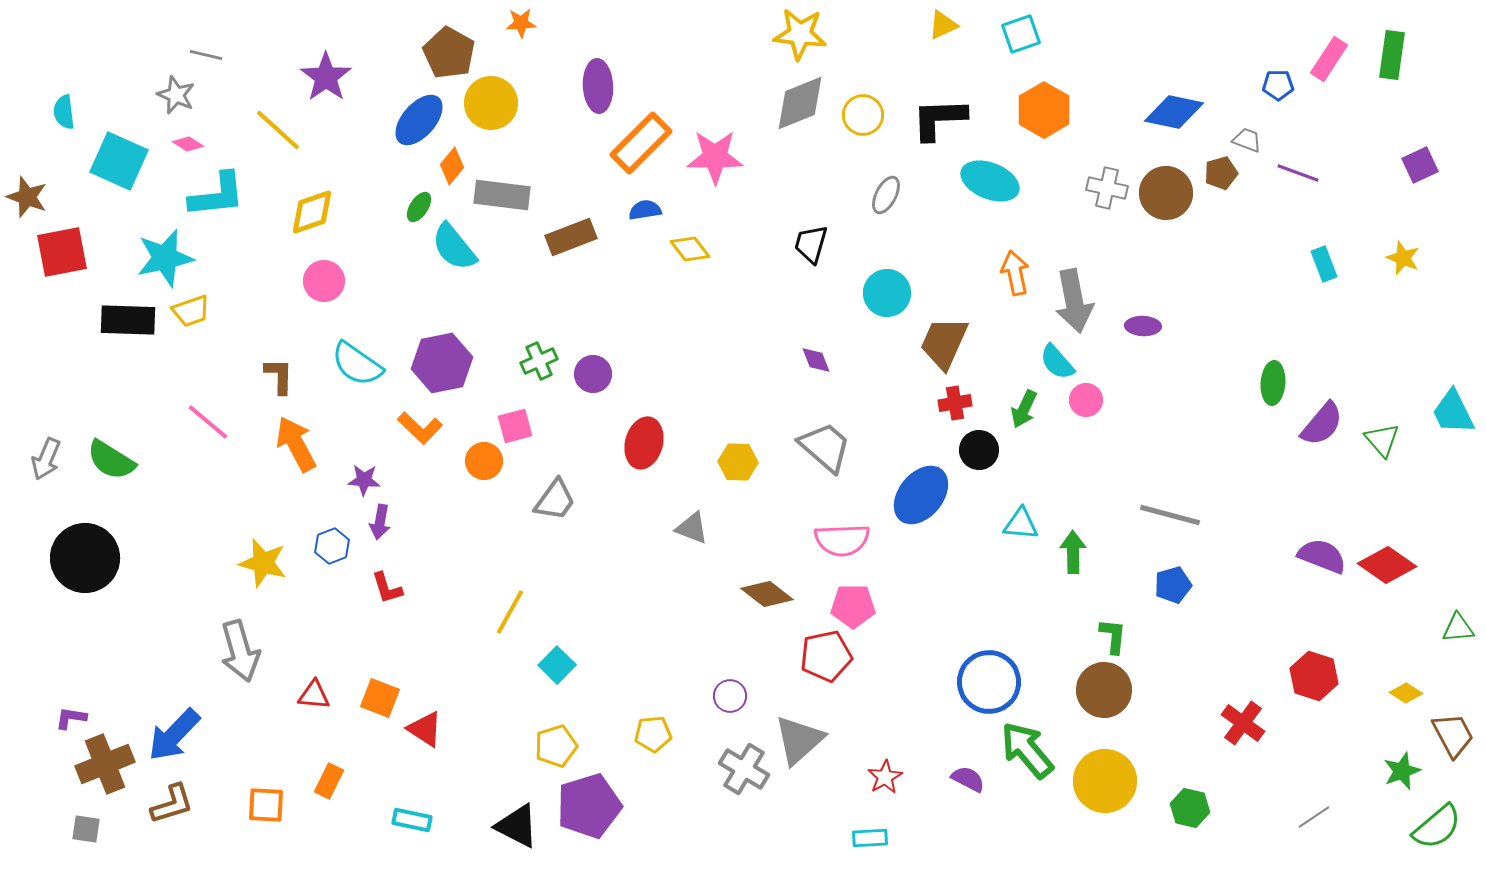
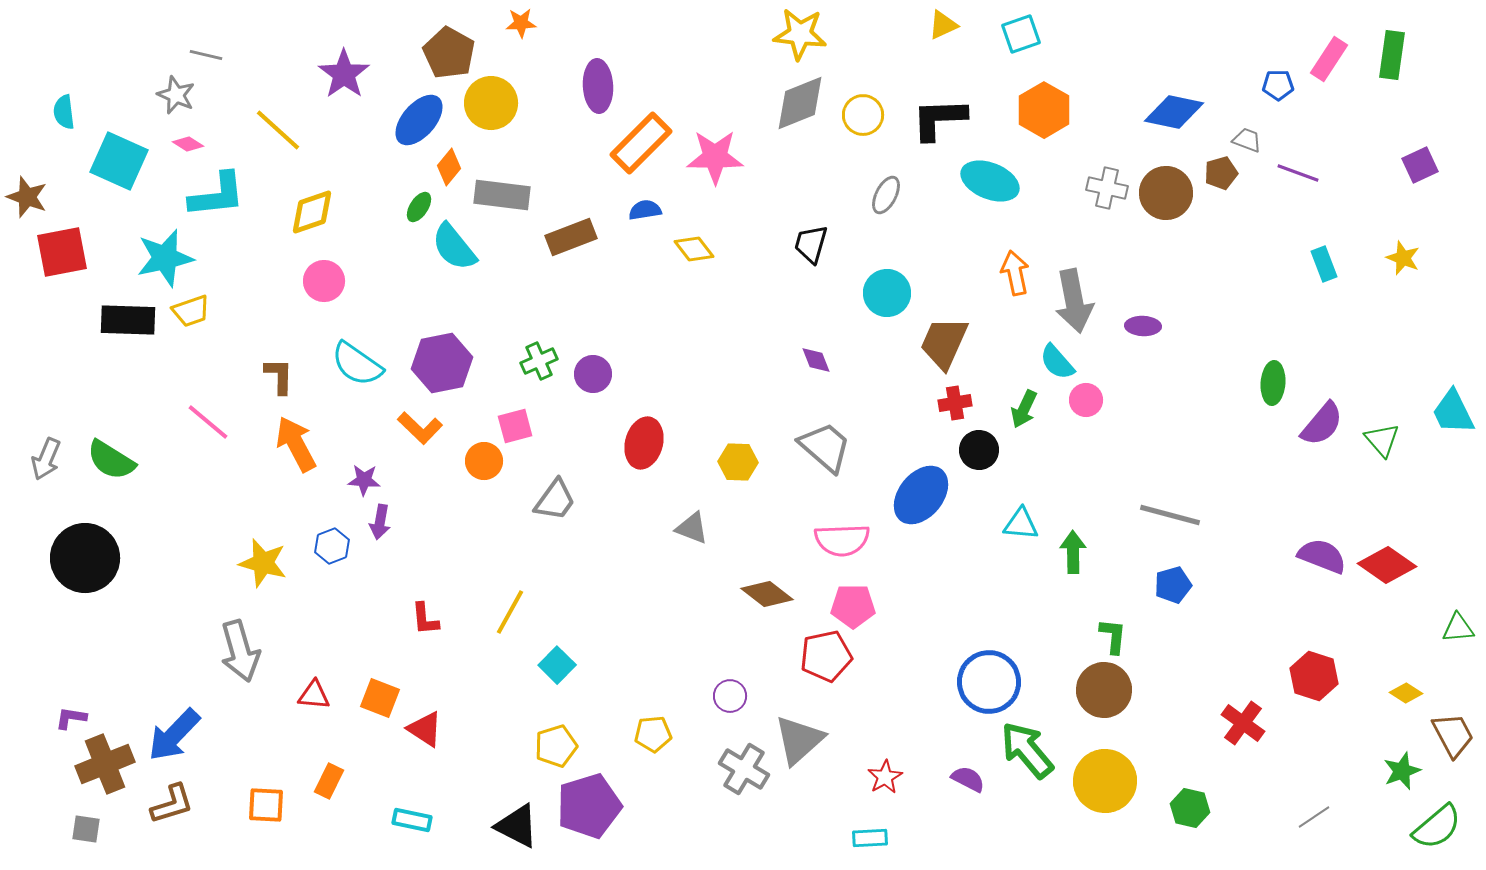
purple star at (326, 77): moved 18 px right, 3 px up
orange diamond at (452, 166): moved 3 px left, 1 px down
yellow diamond at (690, 249): moved 4 px right
red L-shape at (387, 588): moved 38 px right, 31 px down; rotated 12 degrees clockwise
